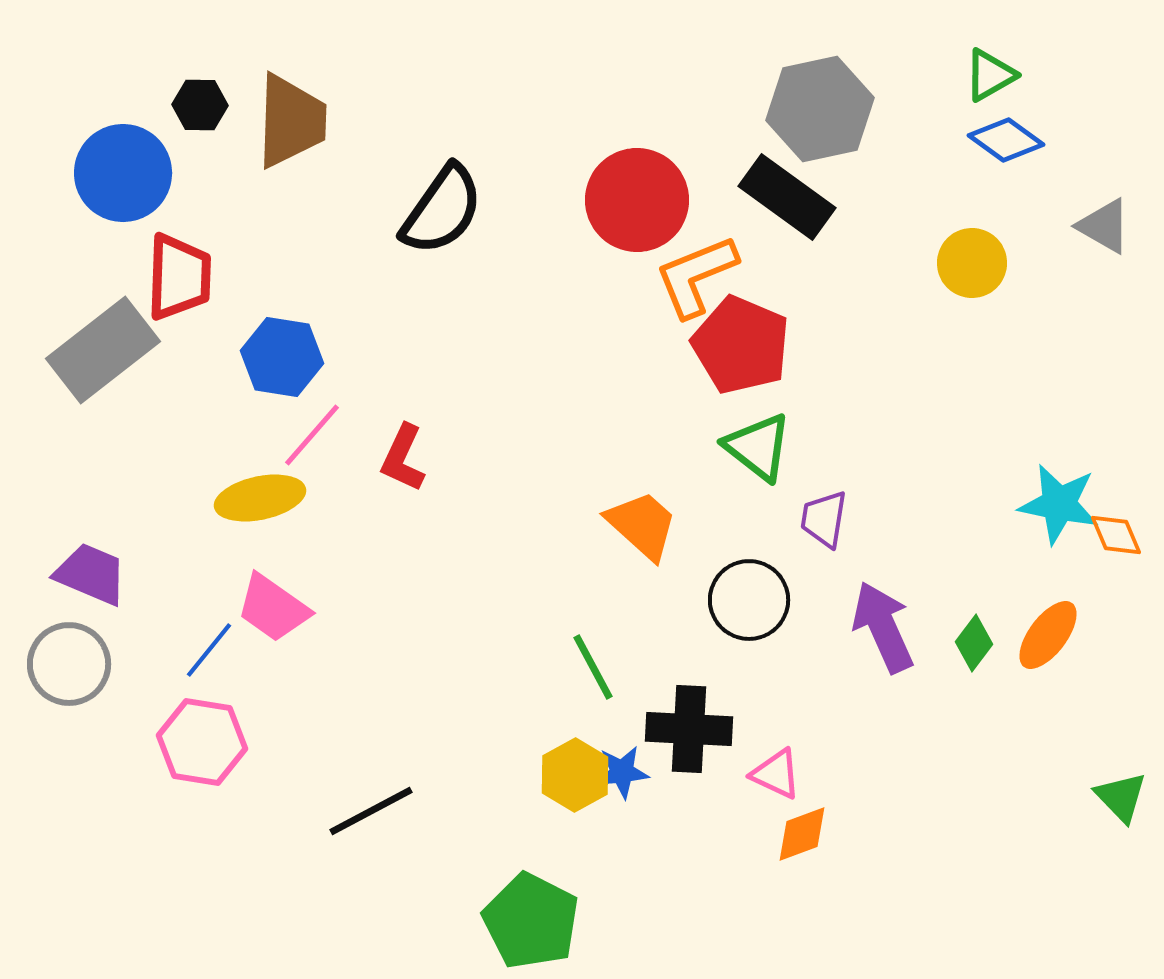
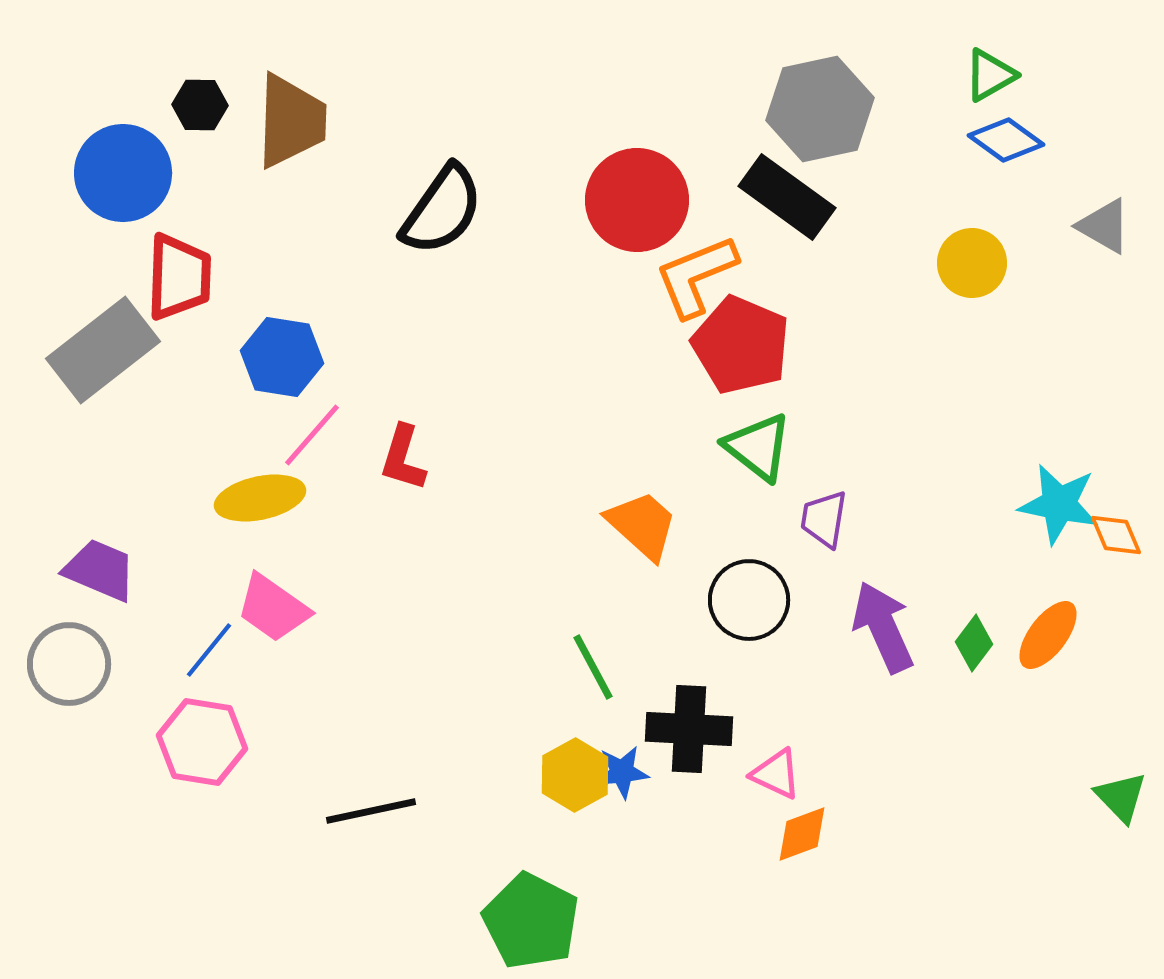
red L-shape at (403, 458): rotated 8 degrees counterclockwise
purple trapezoid at (91, 574): moved 9 px right, 4 px up
black line at (371, 811): rotated 16 degrees clockwise
